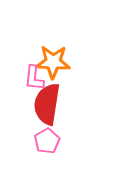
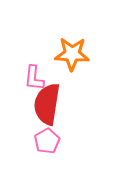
orange star: moved 19 px right, 8 px up
